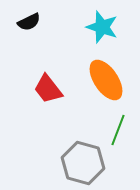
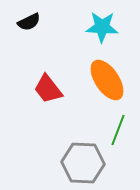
cyan star: rotated 16 degrees counterclockwise
orange ellipse: moved 1 px right
gray hexagon: rotated 12 degrees counterclockwise
